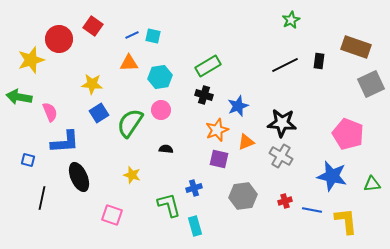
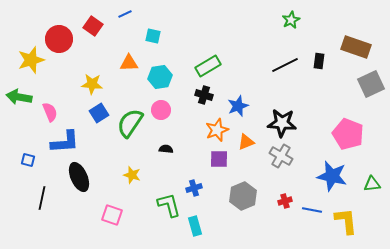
blue line at (132, 35): moved 7 px left, 21 px up
purple square at (219, 159): rotated 12 degrees counterclockwise
gray hexagon at (243, 196): rotated 16 degrees counterclockwise
